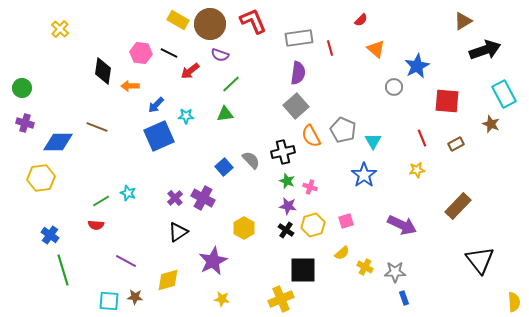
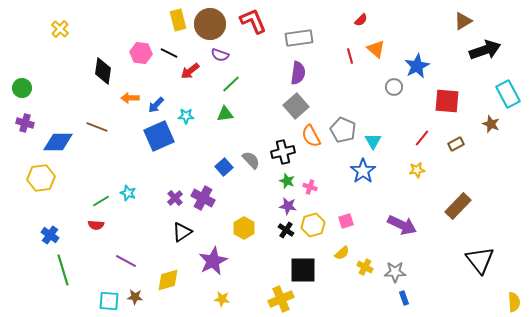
yellow rectangle at (178, 20): rotated 45 degrees clockwise
red line at (330, 48): moved 20 px right, 8 px down
orange arrow at (130, 86): moved 12 px down
cyan rectangle at (504, 94): moved 4 px right
red line at (422, 138): rotated 60 degrees clockwise
blue star at (364, 175): moved 1 px left, 4 px up
black triangle at (178, 232): moved 4 px right
